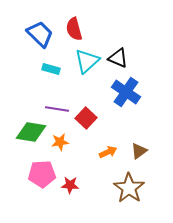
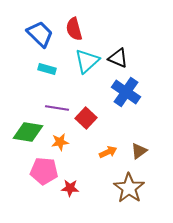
cyan rectangle: moved 4 px left
purple line: moved 1 px up
green diamond: moved 3 px left
pink pentagon: moved 2 px right, 3 px up; rotated 8 degrees clockwise
red star: moved 3 px down
